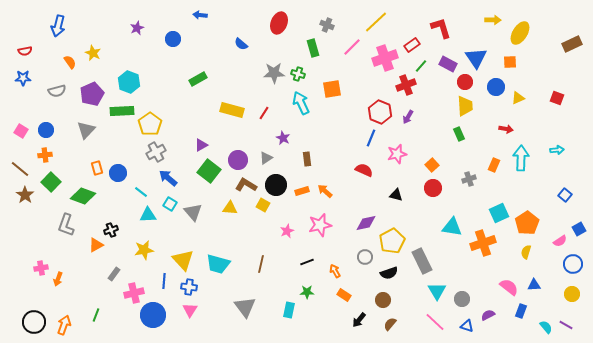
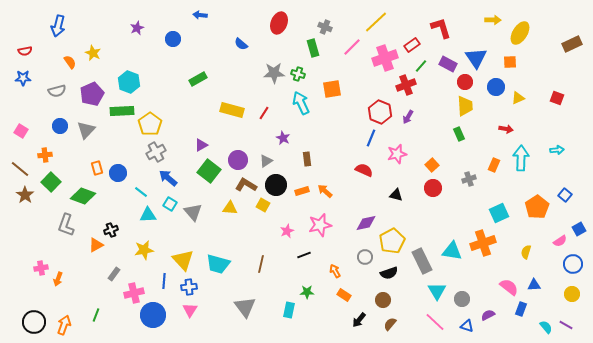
gray cross at (327, 25): moved 2 px left, 2 px down
blue circle at (46, 130): moved 14 px right, 4 px up
gray triangle at (266, 158): moved 3 px down
orange pentagon at (527, 223): moved 10 px right, 16 px up
cyan triangle at (452, 227): moved 24 px down
black line at (307, 262): moved 3 px left, 7 px up
blue cross at (189, 287): rotated 14 degrees counterclockwise
blue rectangle at (521, 311): moved 2 px up
